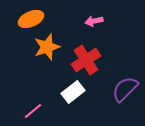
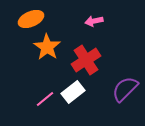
orange star: rotated 20 degrees counterclockwise
pink line: moved 12 px right, 12 px up
